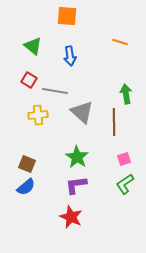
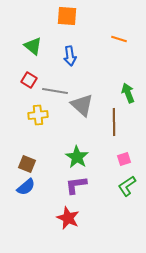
orange line: moved 1 px left, 3 px up
green arrow: moved 2 px right, 1 px up; rotated 12 degrees counterclockwise
gray triangle: moved 7 px up
green L-shape: moved 2 px right, 2 px down
red star: moved 3 px left, 1 px down
